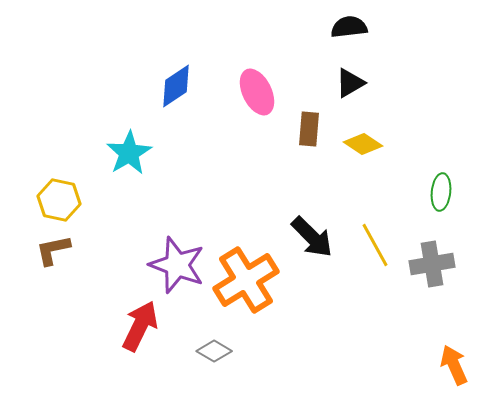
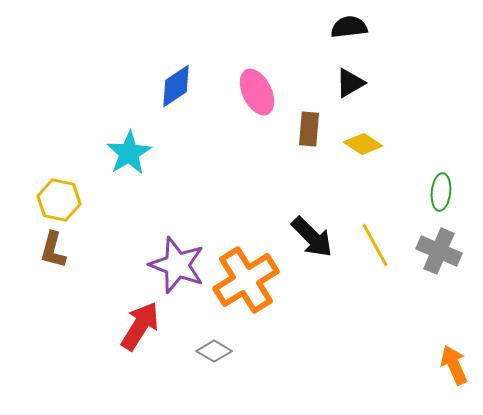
brown L-shape: rotated 63 degrees counterclockwise
gray cross: moved 7 px right, 13 px up; rotated 33 degrees clockwise
red arrow: rotated 6 degrees clockwise
